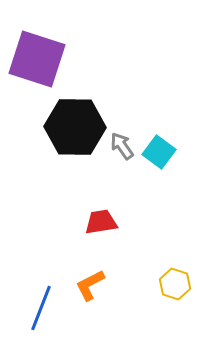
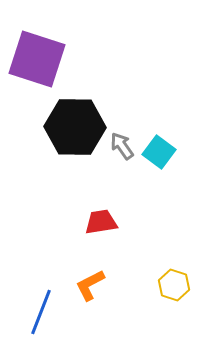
yellow hexagon: moved 1 px left, 1 px down
blue line: moved 4 px down
